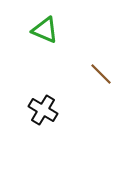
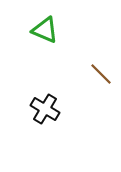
black cross: moved 2 px right, 1 px up
